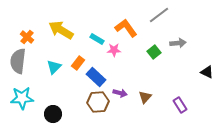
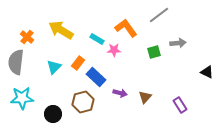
green square: rotated 24 degrees clockwise
gray semicircle: moved 2 px left, 1 px down
brown hexagon: moved 15 px left; rotated 10 degrees counterclockwise
